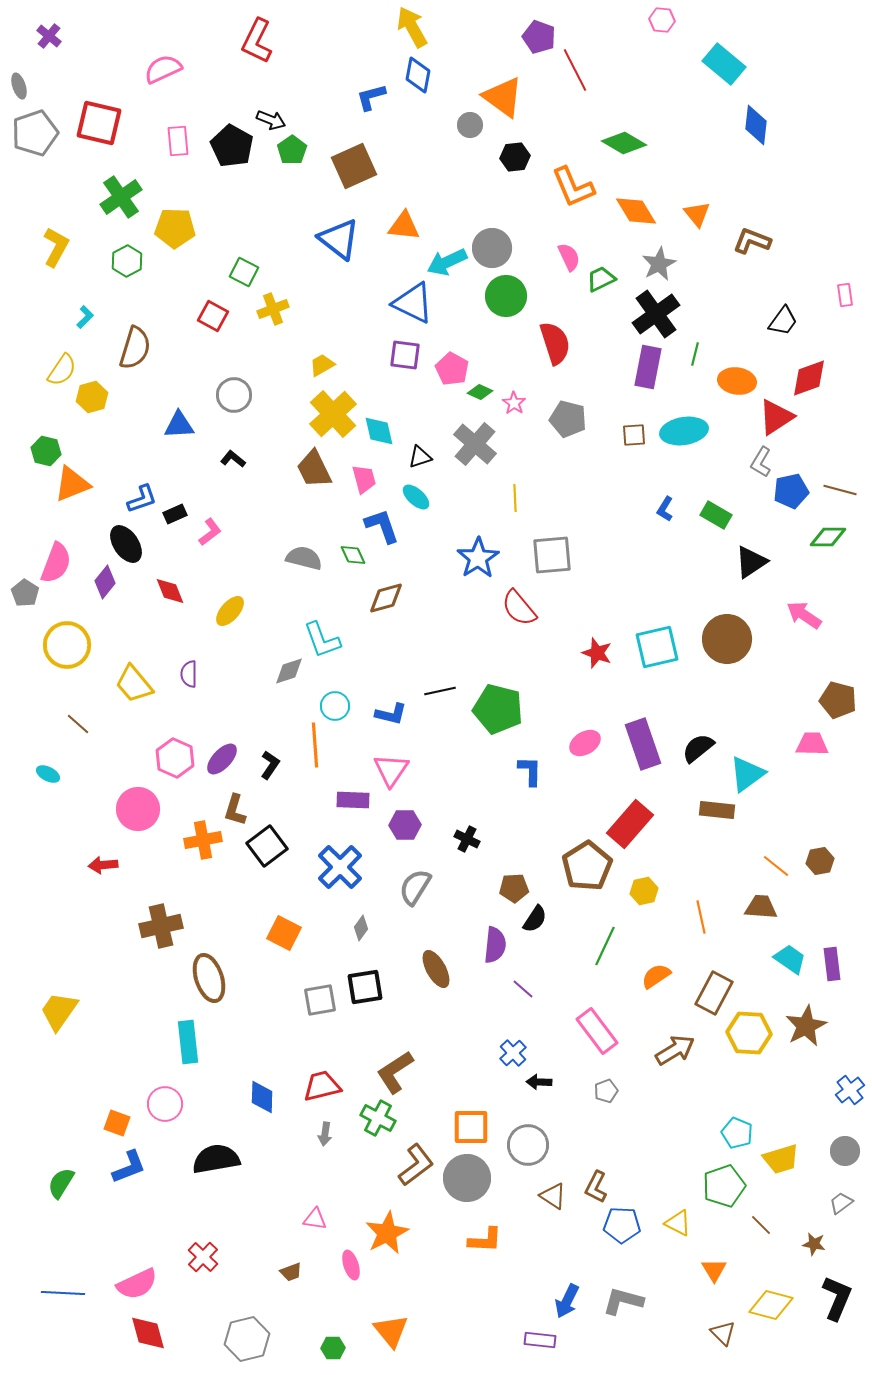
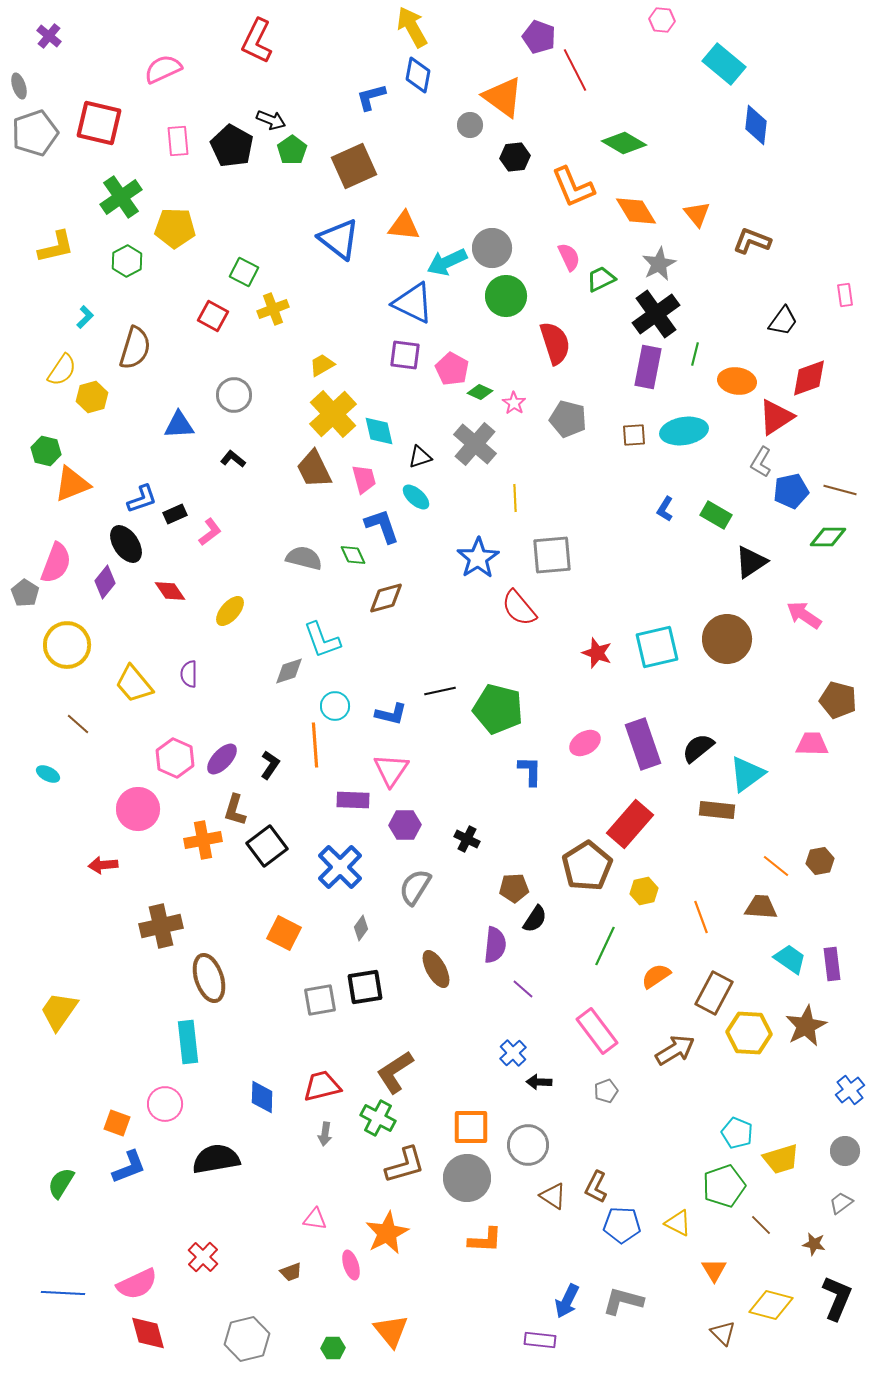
yellow L-shape at (56, 247): rotated 48 degrees clockwise
red diamond at (170, 591): rotated 12 degrees counterclockwise
orange line at (701, 917): rotated 8 degrees counterclockwise
brown L-shape at (416, 1165): moved 11 px left; rotated 21 degrees clockwise
